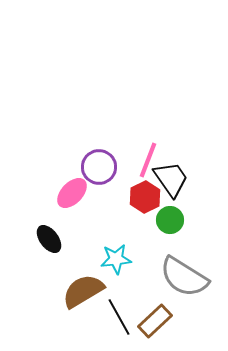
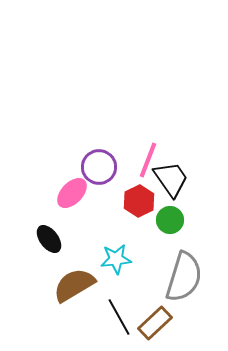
red hexagon: moved 6 px left, 4 px down
gray semicircle: rotated 105 degrees counterclockwise
brown semicircle: moved 9 px left, 6 px up
brown rectangle: moved 2 px down
